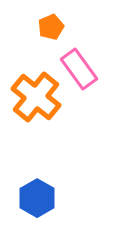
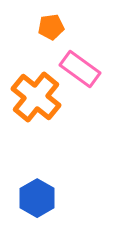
orange pentagon: rotated 15 degrees clockwise
pink rectangle: moved 1 px right; rotated 18 degrees counterclockwise
